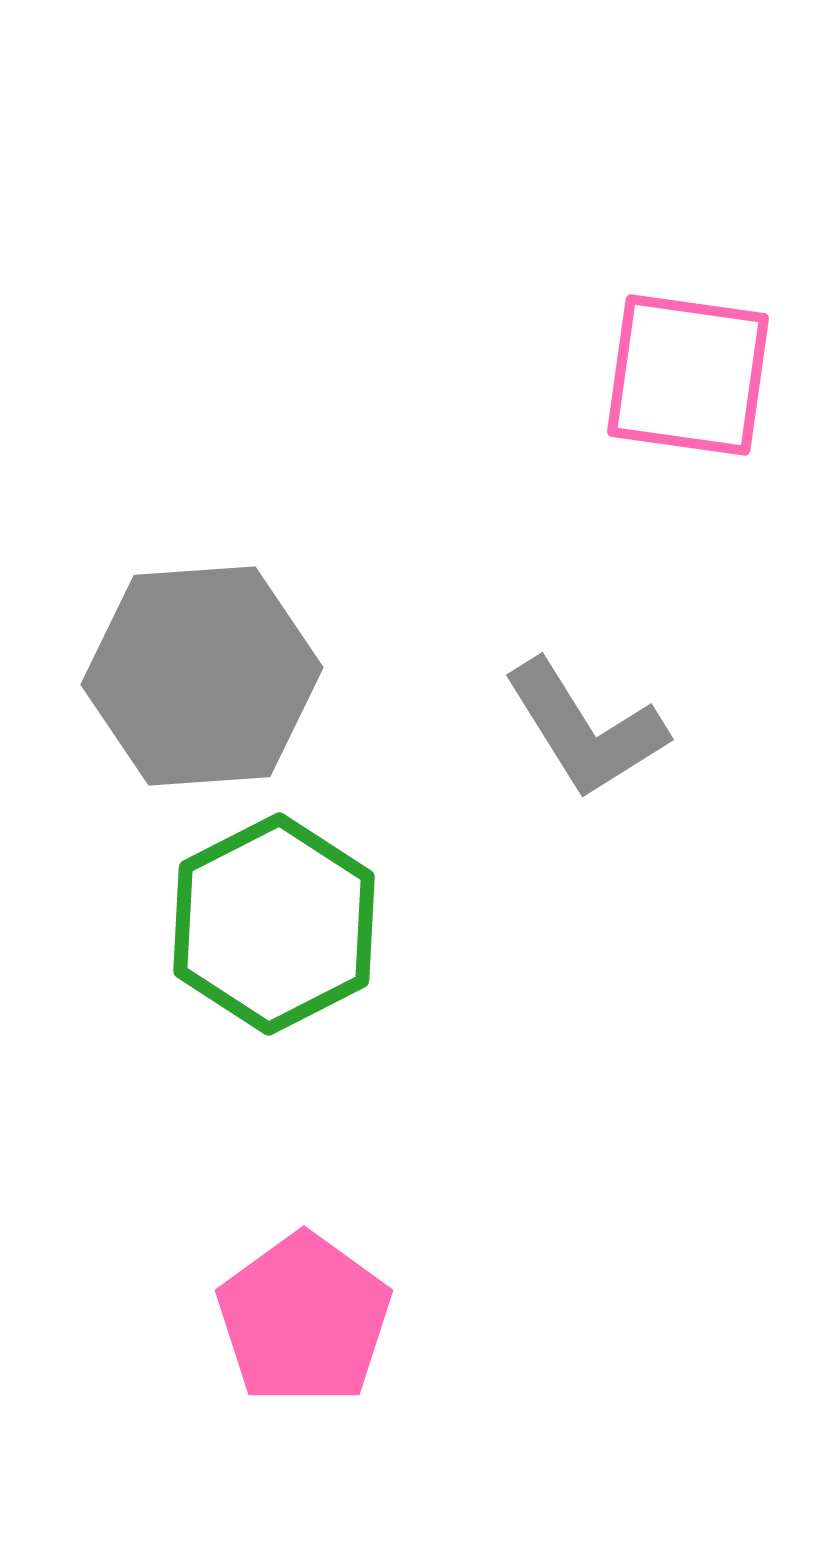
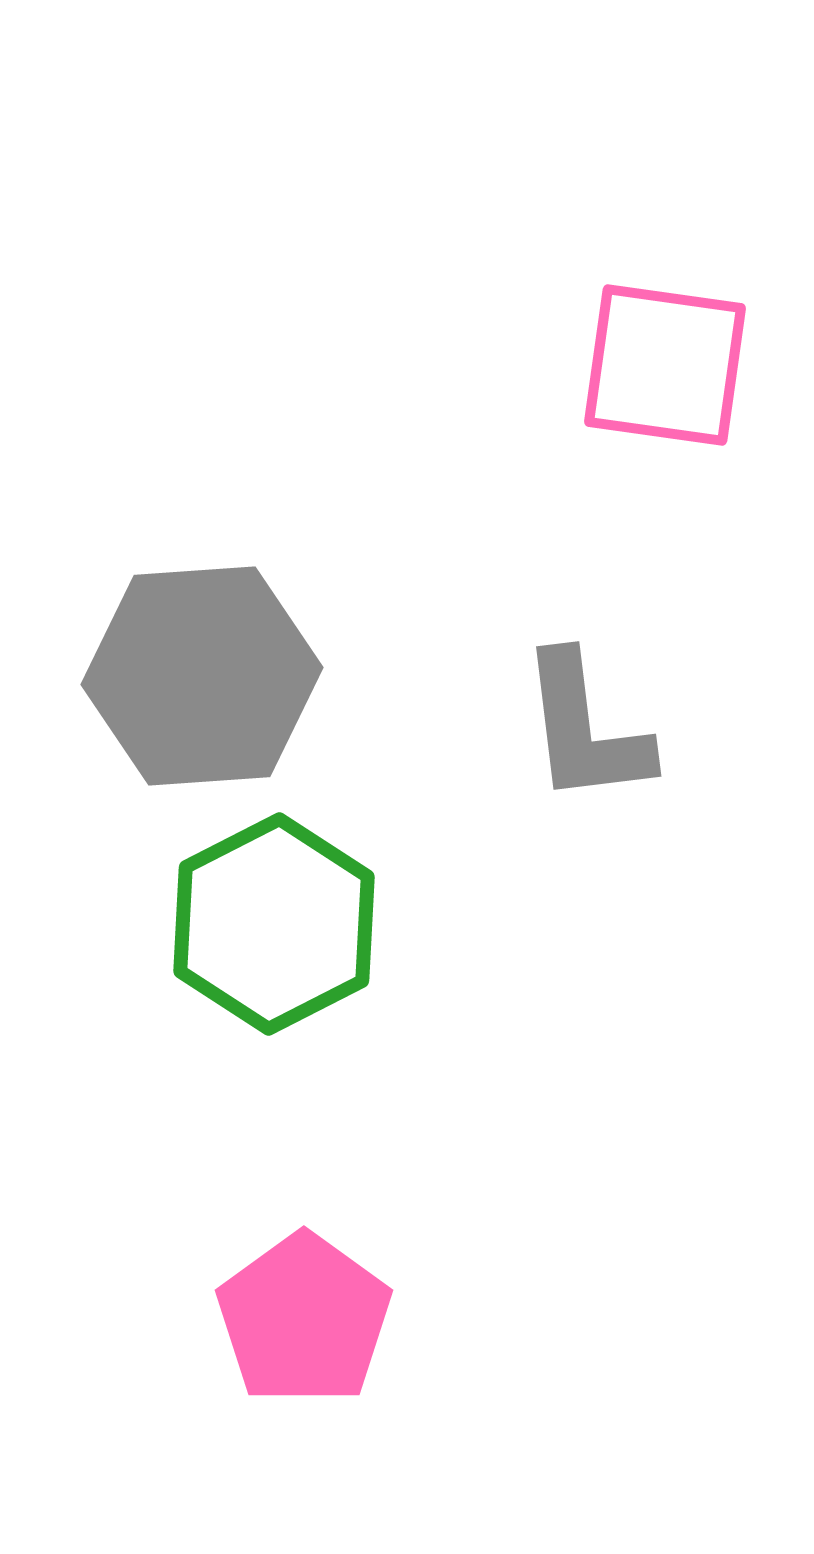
pink square: moved 23 px left, 10 px up
gray L-shape: rotated 25 degrees clockwise
